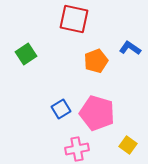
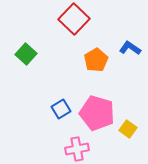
red square: rotated 32 degrees clockwise
green square: rotated 15 degrees counterclockwise
orange pentagon: moved 1 px up; rotated 10 degrees counterclockwise
yellow square: moved 16 px up
